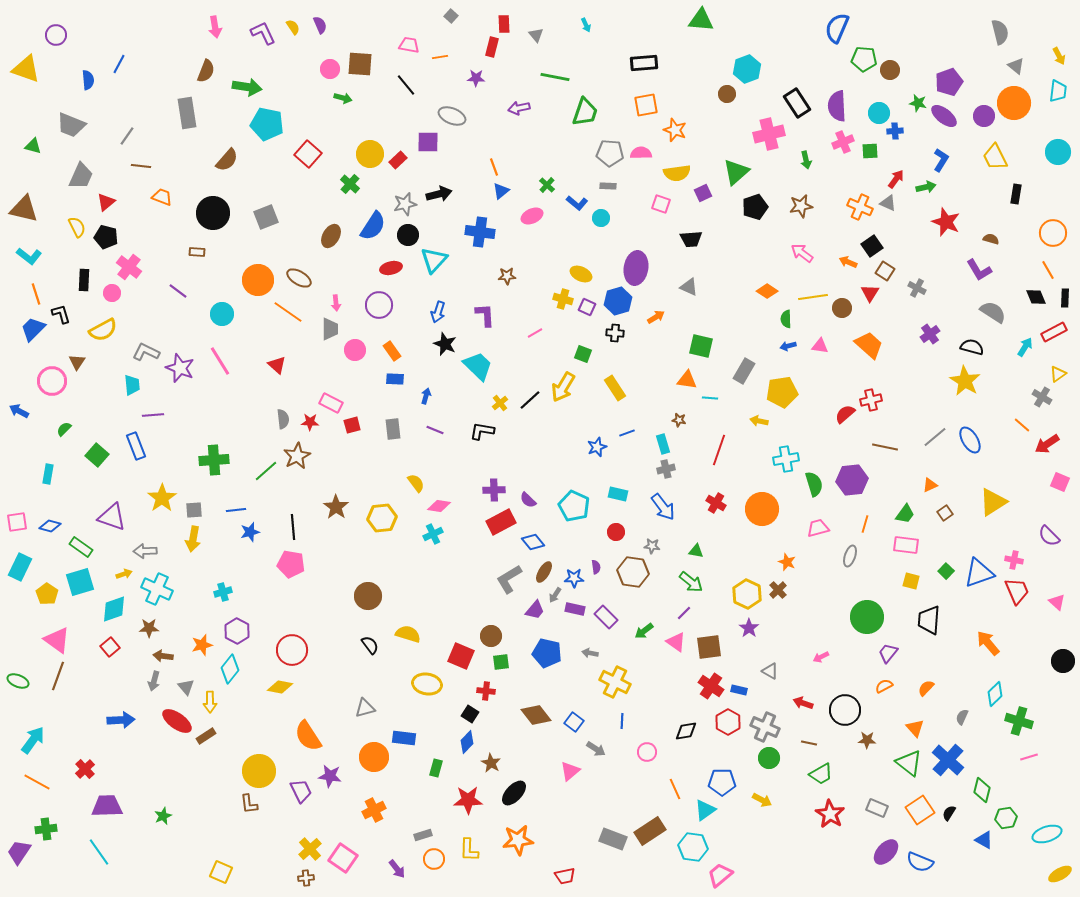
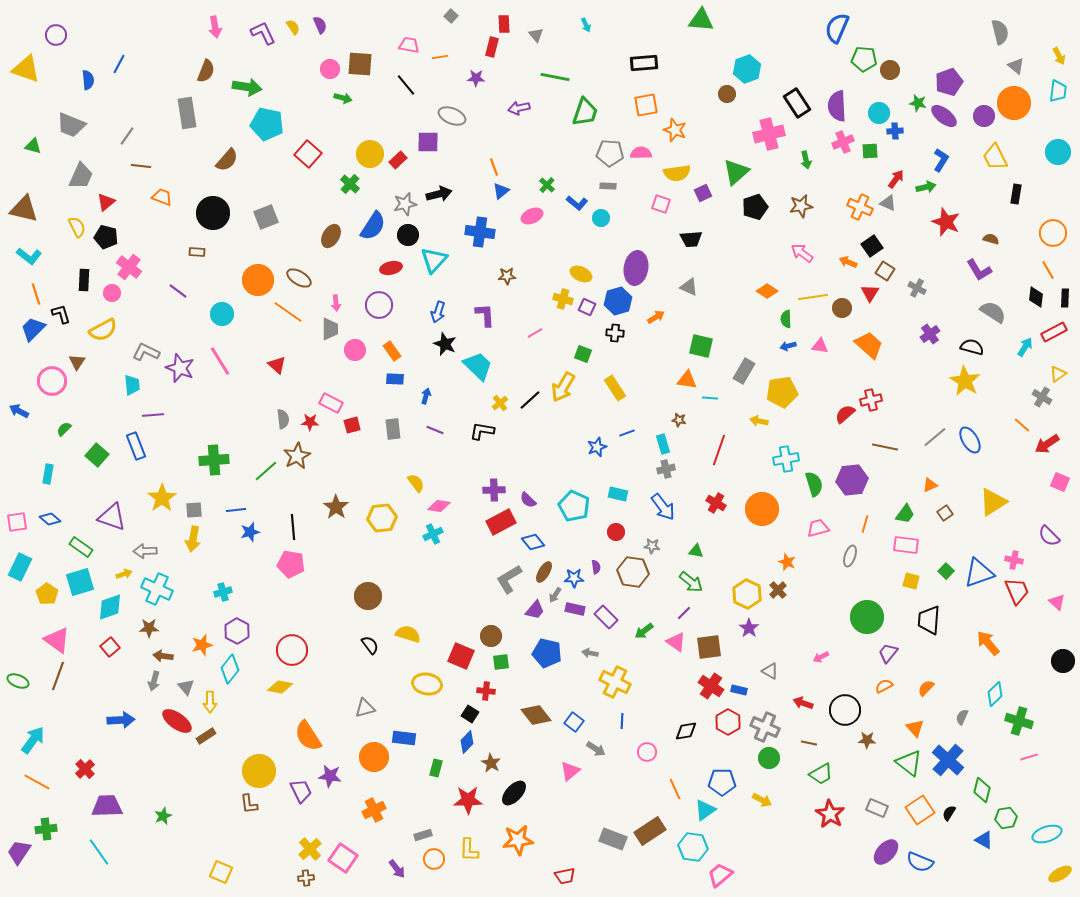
black diamond at (1036, 297): rotated 30 degrees clockwise
blue diamond at (50, 526): moved 7 px up; rotated 25 degrees clockwise
cyan diamond at (114, 609): moved 4 px left, 2 px up
